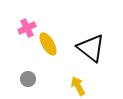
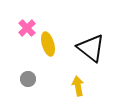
pink cross: rotated 18 degrees counterclockwise
yellow ellipse: rotated 15 degrees clockwise
yellow arrow: rotated 18 degrees clockwise
